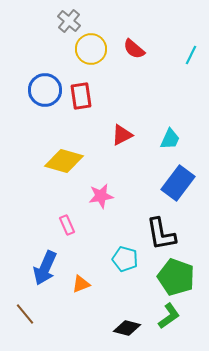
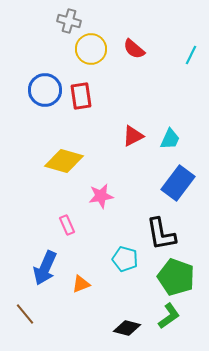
gray cross: rotated 25 degrees counterclockwise
red triangle: moved 11 px right, 1 px down
